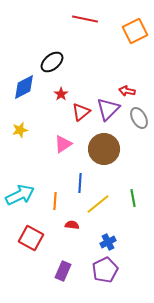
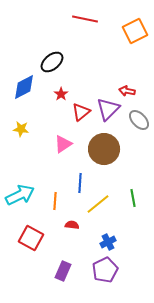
gray ellipse: moved 2 px down; rotated 15 degrees counterclockwise
yellow star: moved 1 px right, 1 px up; rotated 21 degrees clockwise
